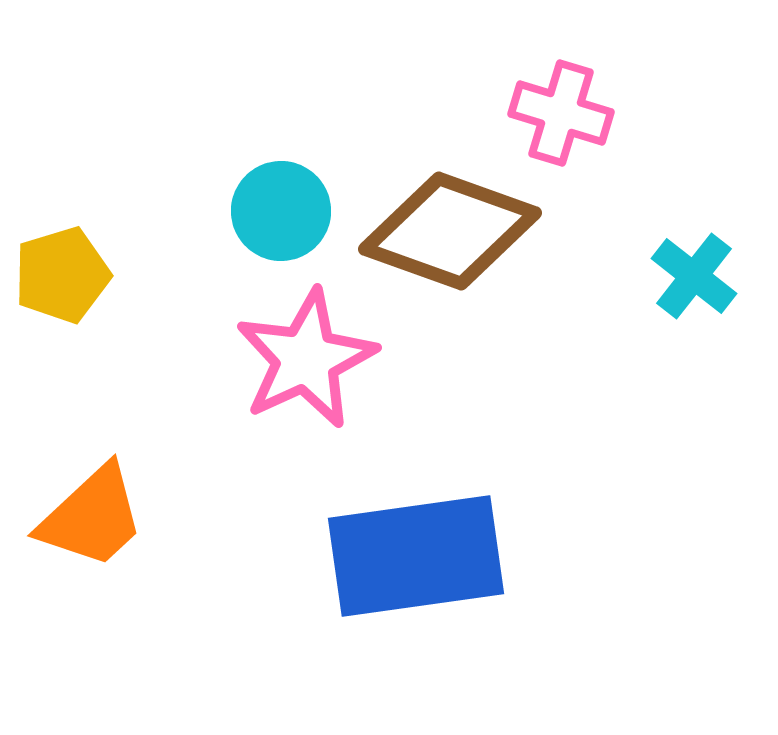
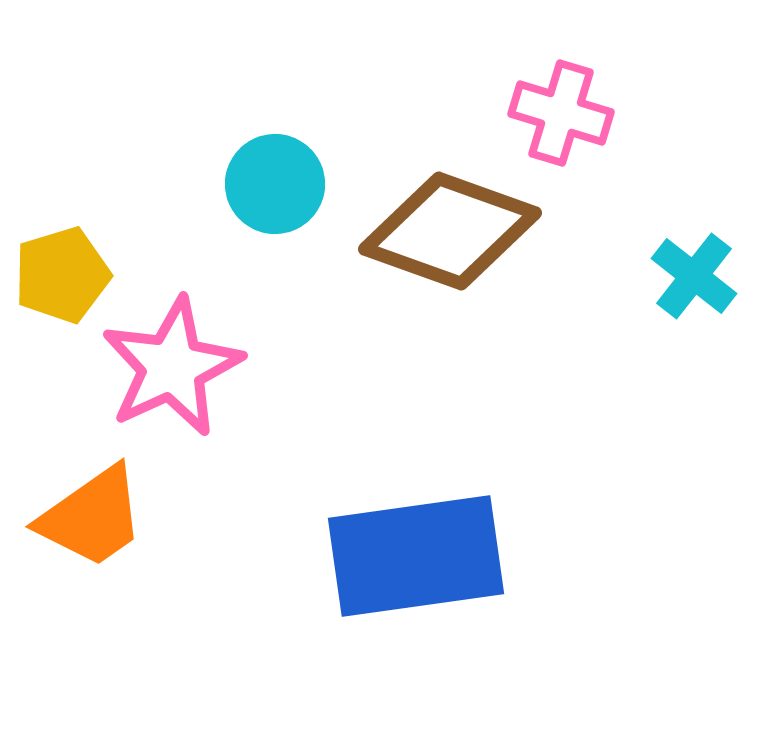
cyan circle: moved 6 px left, 27 px up
pink star: moved 134 px left, 8 px down
orange trapezoid: rotated 8 degrees clockwise
